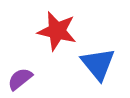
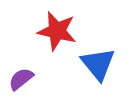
purple semicircle: moved 1 px right
